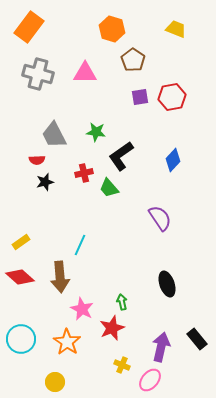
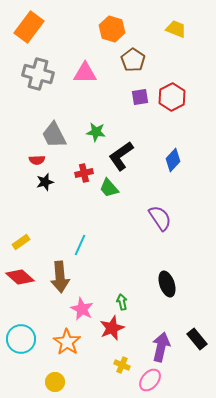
red hexagon: rotated 16 degrees counterclockwise
